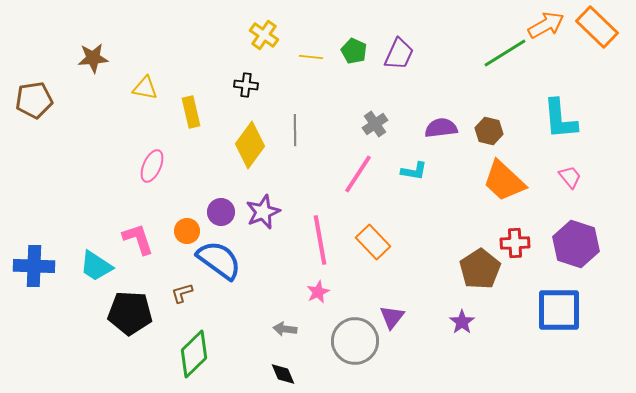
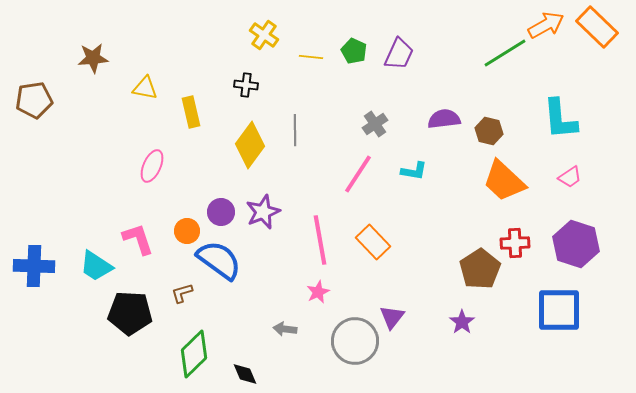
purple semicircle at (441, 128): moved 3 px right, 9 px up
pink trapezoid at (570, 177): rotated 95 degrees clockwise
black diamond at (283, 374): moved 38 px left
